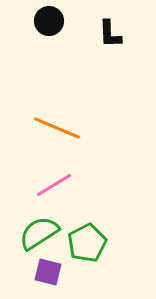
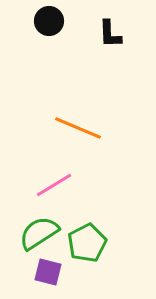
orange line: moved 21 px right
